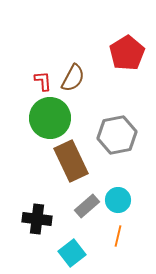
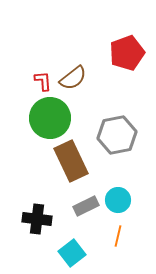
red pentagon: rotated 12 degrees clockwise
brown semicircle: rotated 24 degrees clockwise
gray rectangle: moved 1 px left; rotated 15 degrees clockwise
